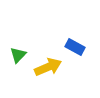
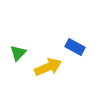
green triangle: moved 2 px up
